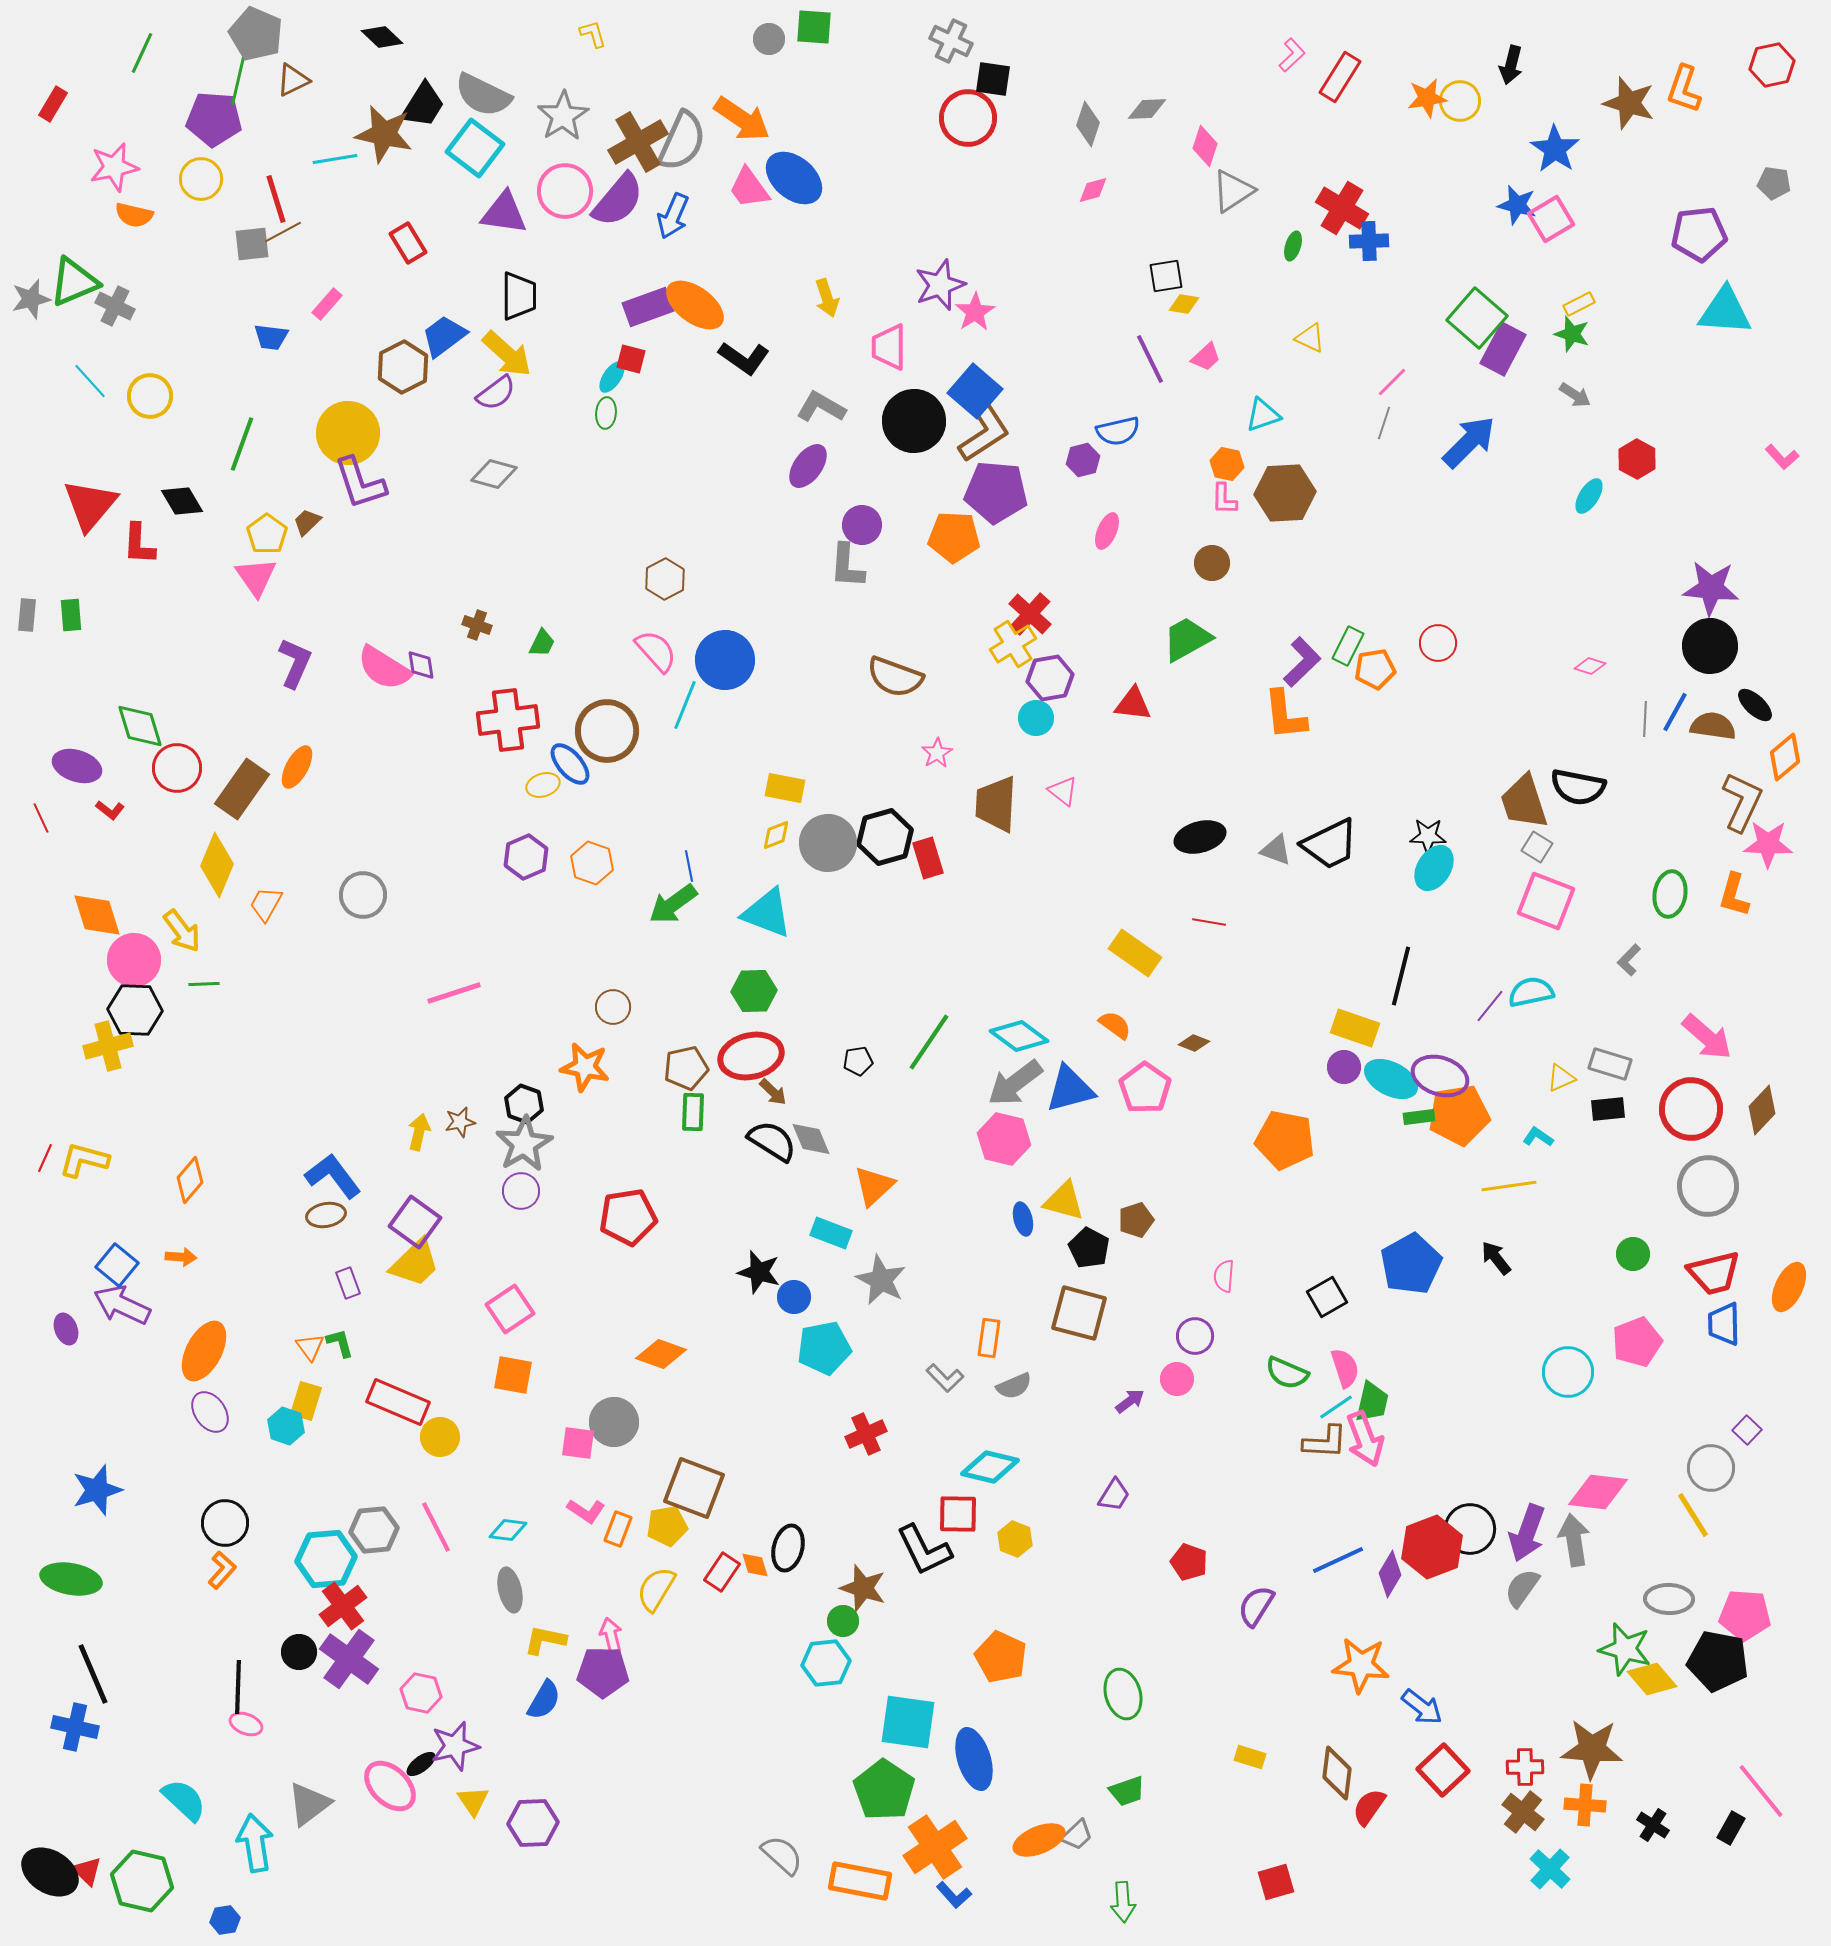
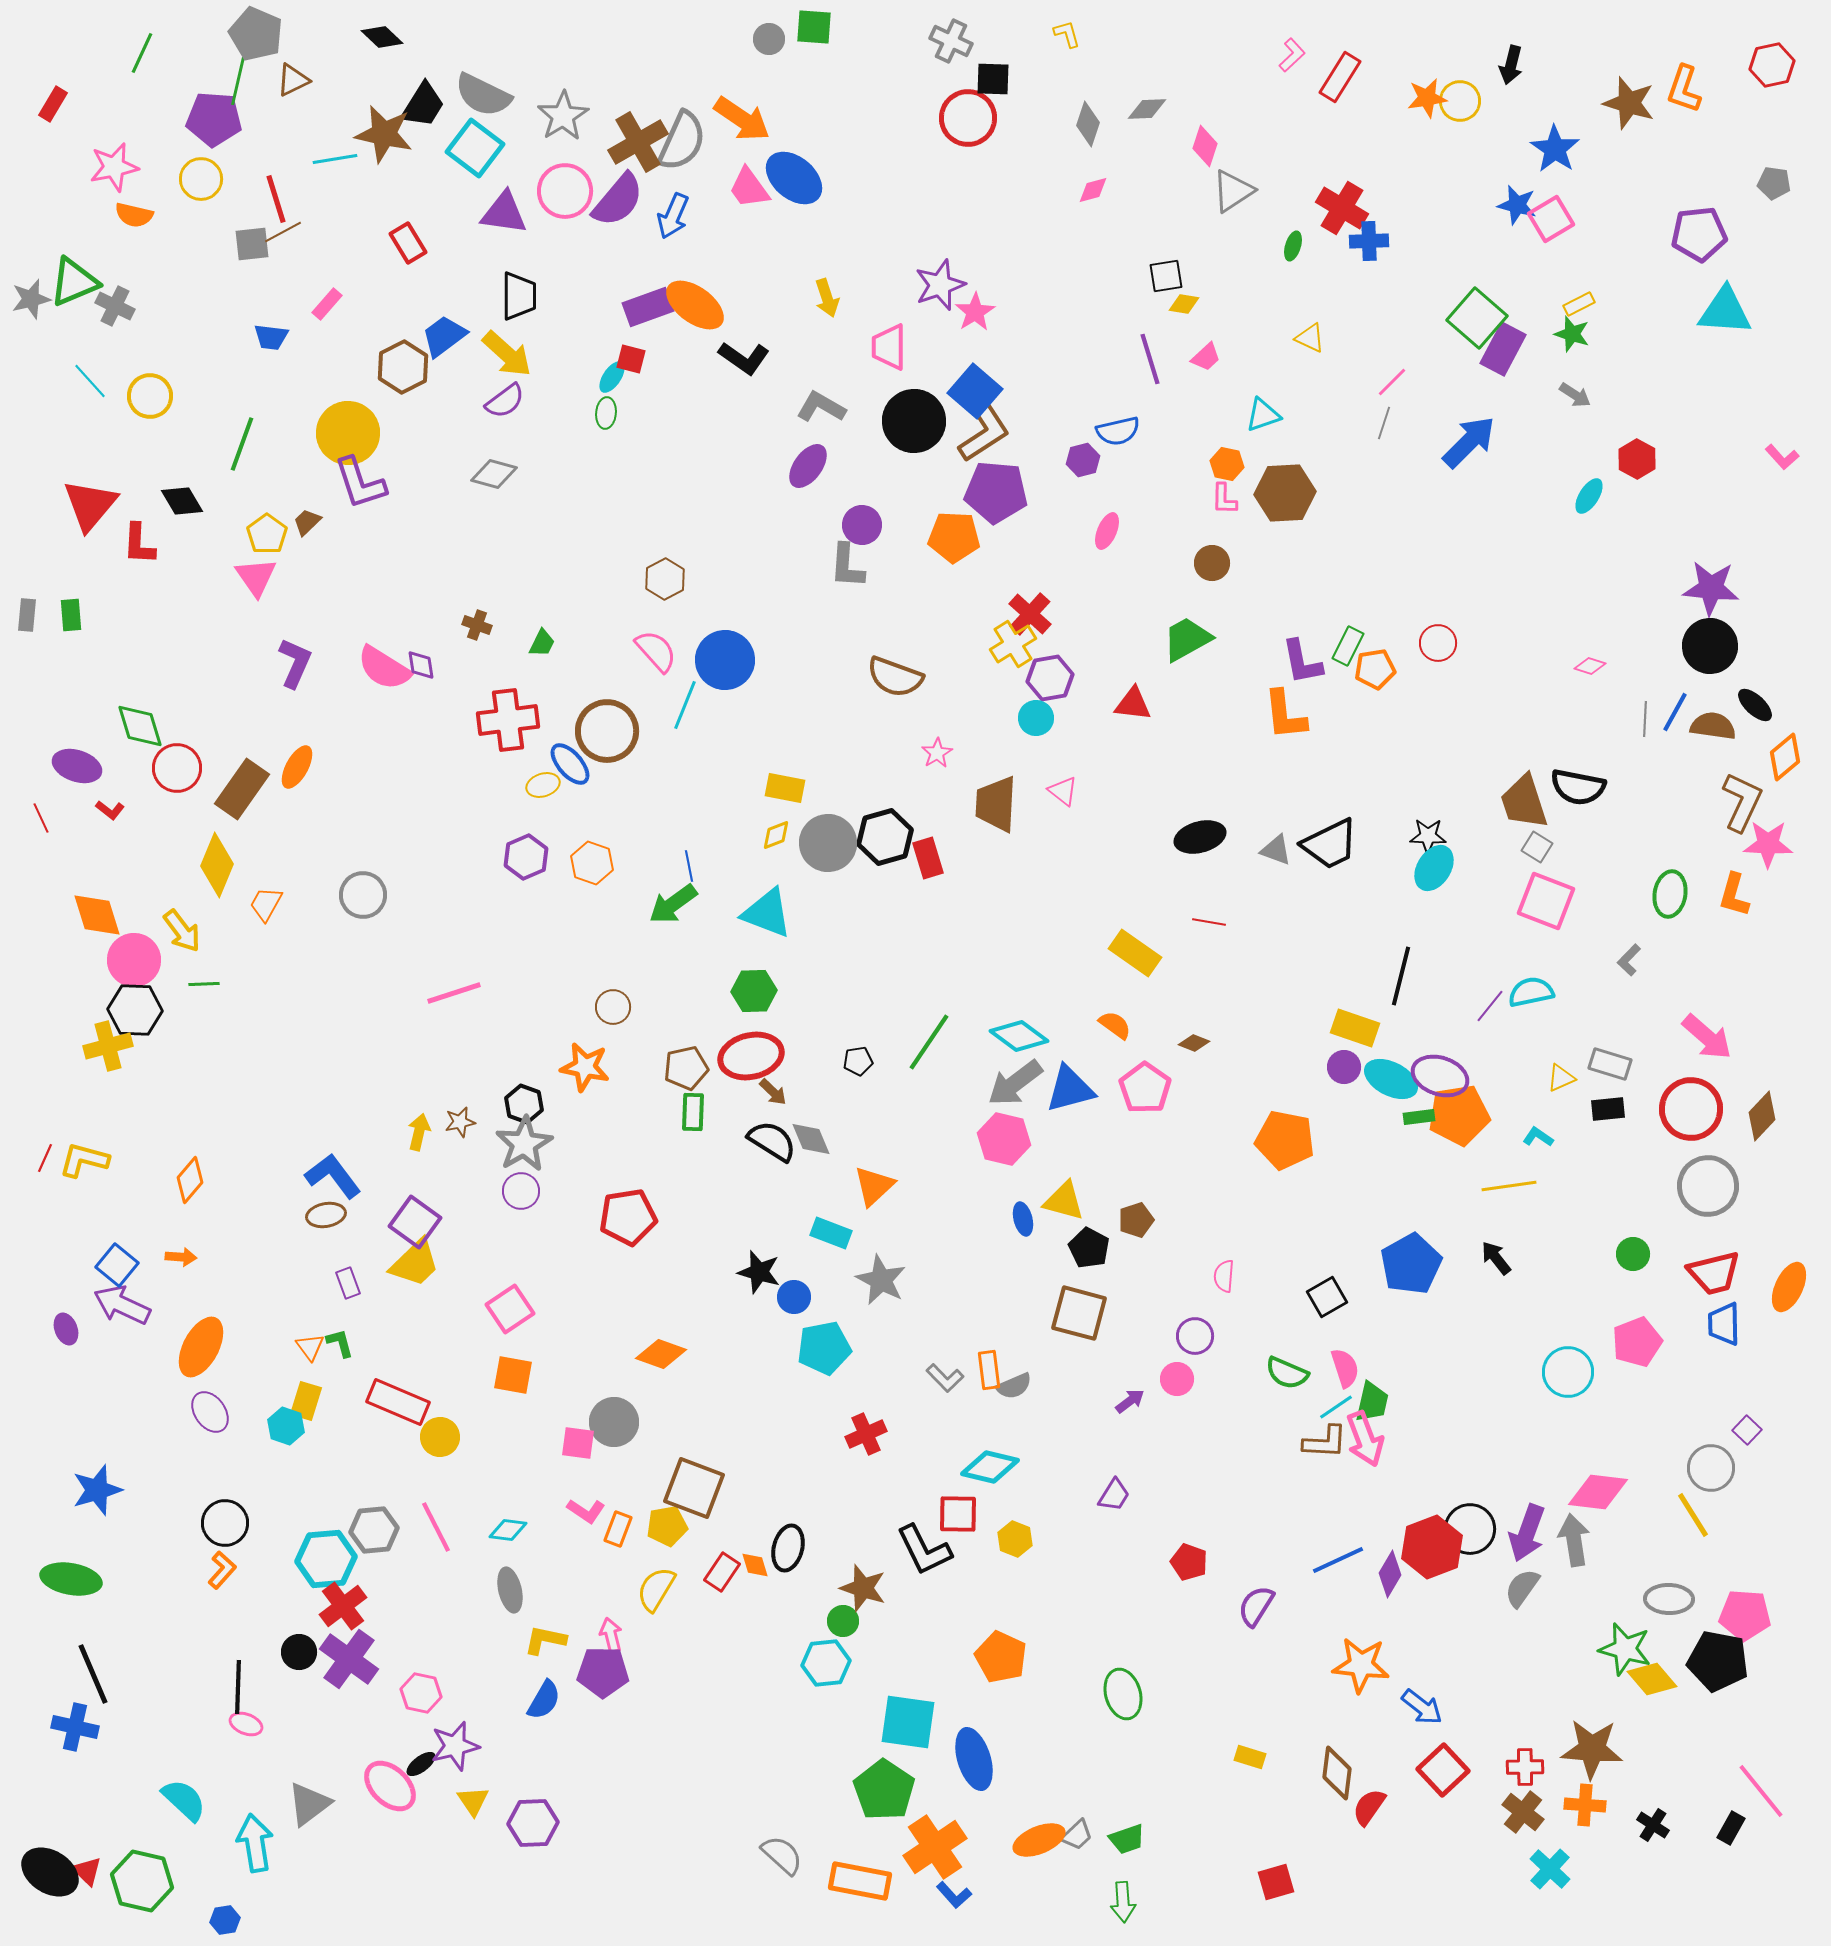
yellow L-shape at (593, 34): moved 474 px right
black square at (993, 79): rotated 6 degrees counterclockwise
purple line at (1150, 359): rotated 9 degrees clockwise
purple semicircle at (496, 393): moved 9 px right, 8 px down
purple L-shape at (1302, 662): rotated 123 degrees clockwise
brown diamond at (1762, 1110): moved 6 px down
orange rectangle at (989, 1338): moved 32 px down; rotated 15 degrees counterclockwise
orange ellipse at (204, 1351): moved 3 px left, 4 px up
green trapezoid at (1127, 1791): moved 48 px down
